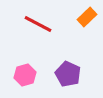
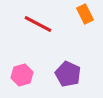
orange rectangle: moved 2 px left, 3 px up; rotated 72 degrees counterclockwise
pink hexagon: moved 3 px left
